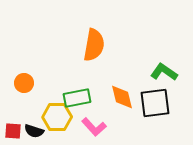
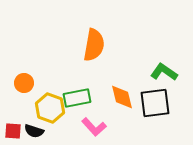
yellow hexagon: moved 7 px left, 9 px up; rotated 20 degrees clockwise
